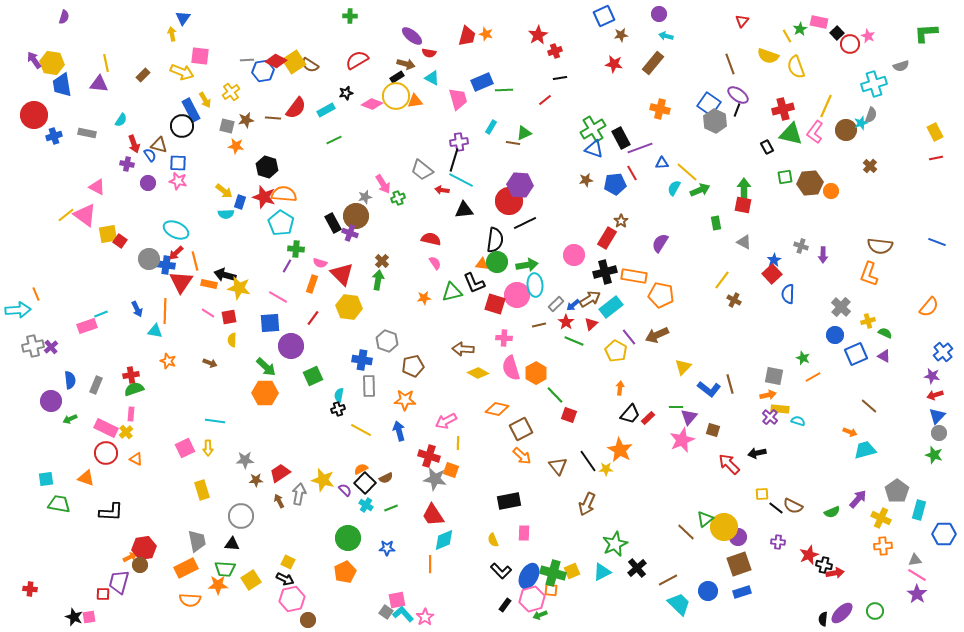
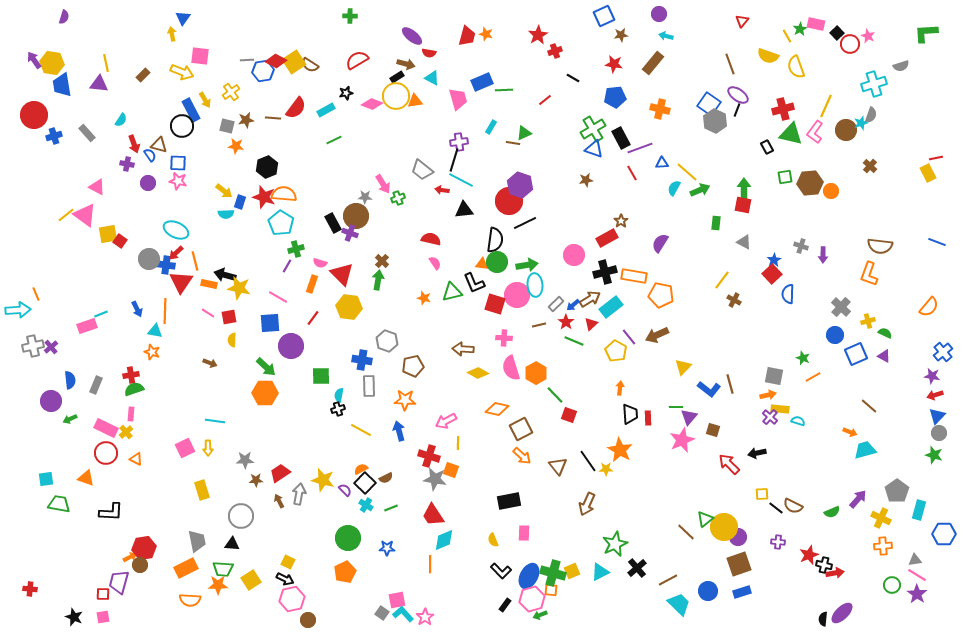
pink rectangle at (819, 22): moved 3 px left, 2 px down
black line at (560, 78): moved 13 px right; rotated 40 degrees clockwise
yellow rectangle at (935, 132): moved 7 px left, 41 px down
gray rectangle at (87, 133): rotated 36 degrees clockwise
black hexagon at (267, 167): rotated 20 degrees clockwise
blue pentagon at (615, 184): moved 87 px up
purple hexagon at (520, 185): rotated 15 degrees clockwise
gray star at (365, 197): rotated 16 degrees clockwise
green rectangle at (716, 223): rotated 16 degrees clockwise
red rectangle at (607, 238): rotated 30 degrees clockwise
green cross at (296, 249): rotated 21 degrees counterclockwise
orange star at (424, 298): rotated 24 degrees clockwise
orange star at (168, 361): moved 16 px left, 9 px up
green square at (313, 376): moved 8 px right; rotated 24 degrees clockwise
black trapezoid at (630, 414): rotated 45 degrees counterclockwise
red rectangle at (648, 418): rotated 48 degrees counterclockwise
green trapezoid at (225, 569): moved 2 px left
cyan triangle at (602, 572): moved 2 px left
green circle at (875, 611): moved 17 px right, 26 px up
gray square at (386, 612): moved 4 px left, 1 px down
pink square at (89, 617): moved 14 px right
